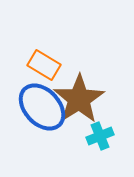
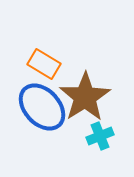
orange rectangle: moved 1 px up
brown star: moved 6 px right, 2 px up
